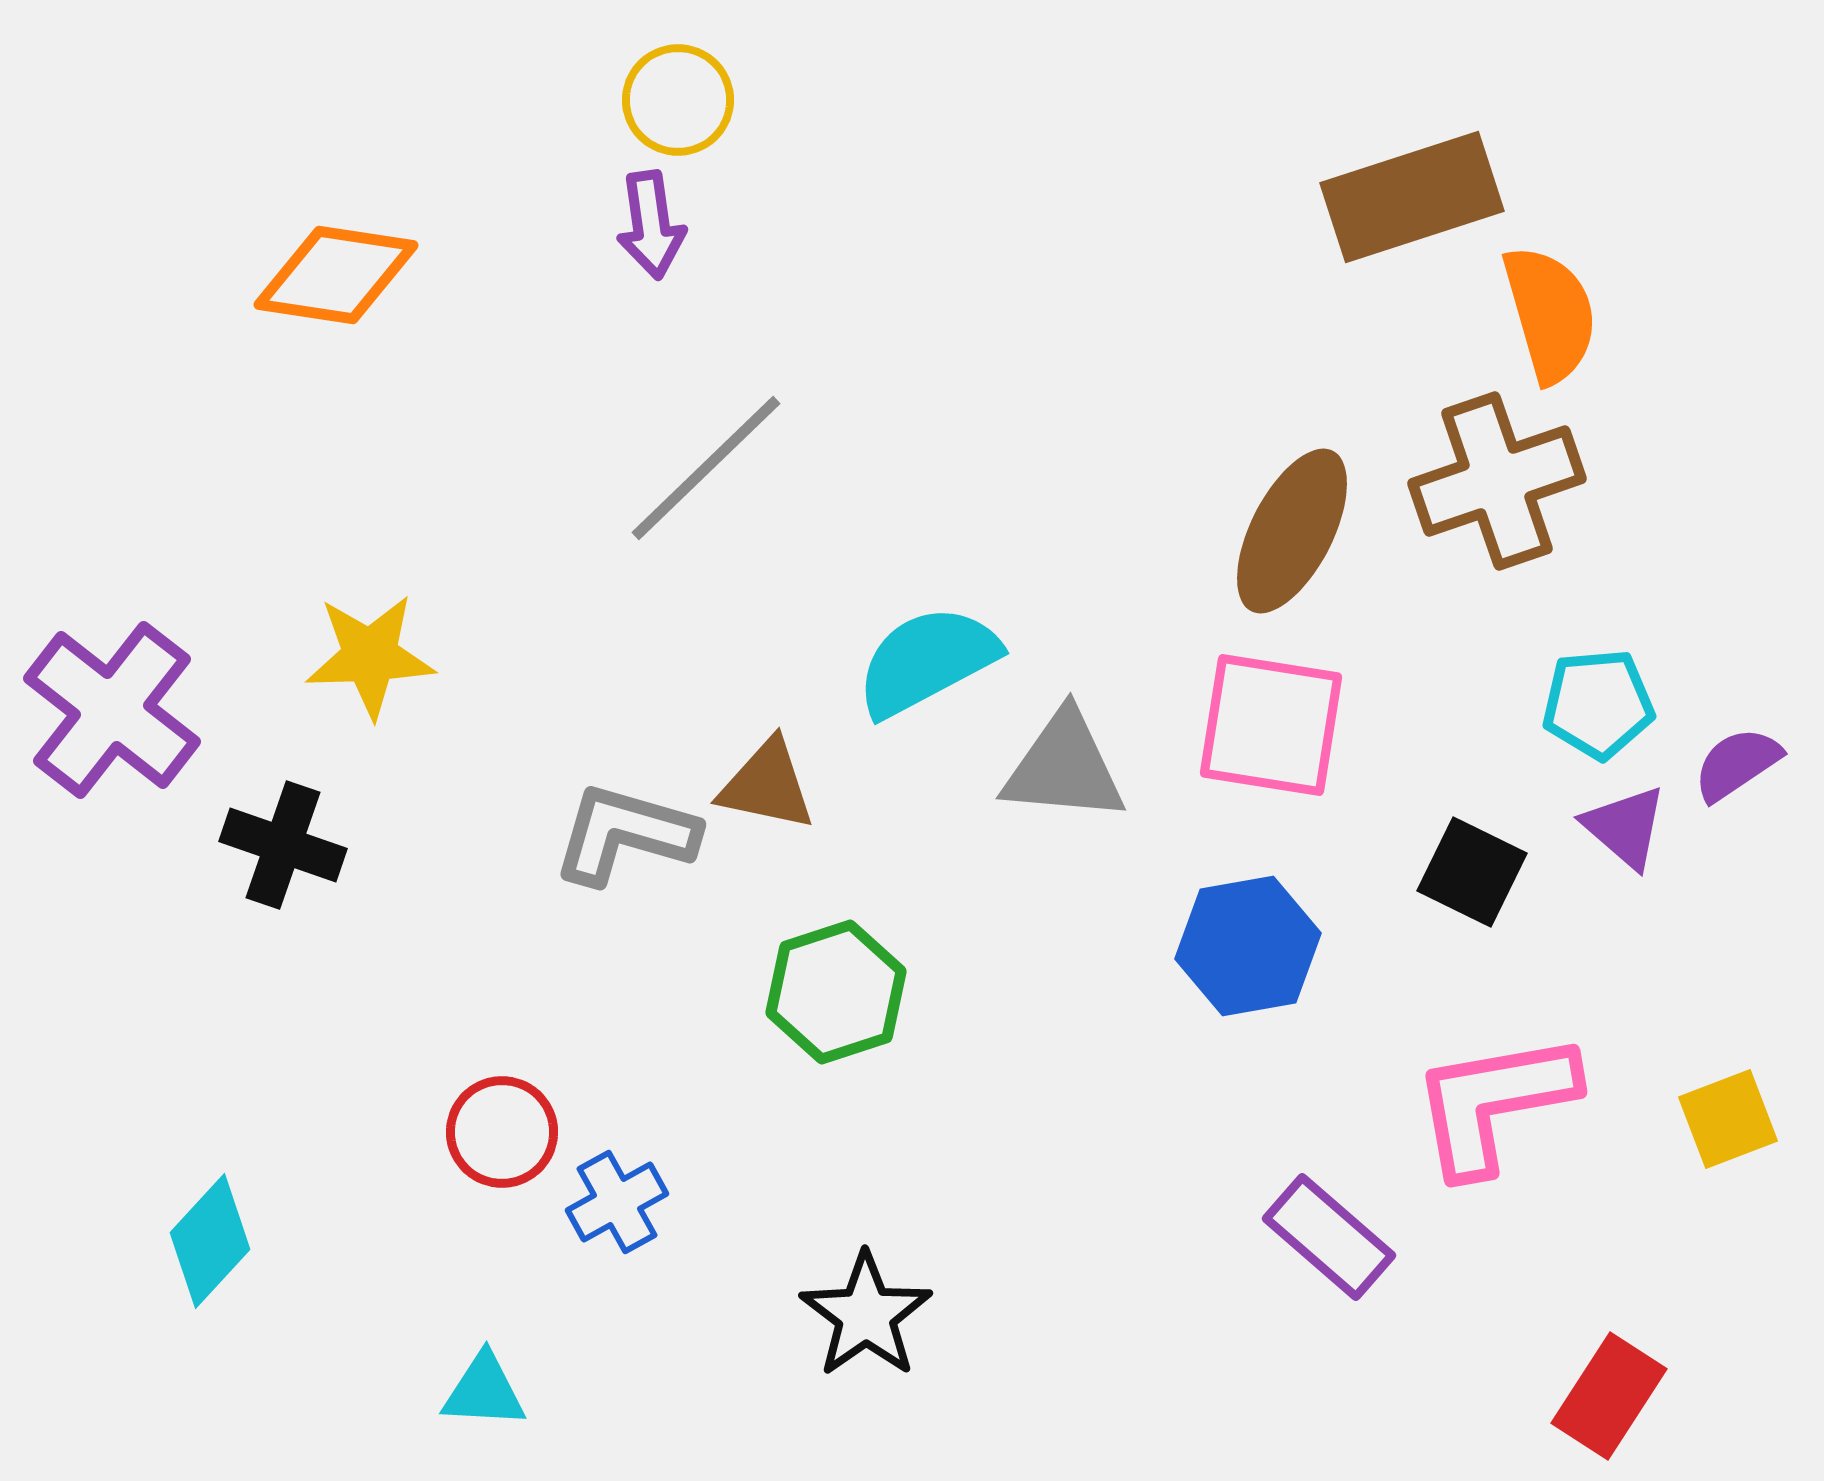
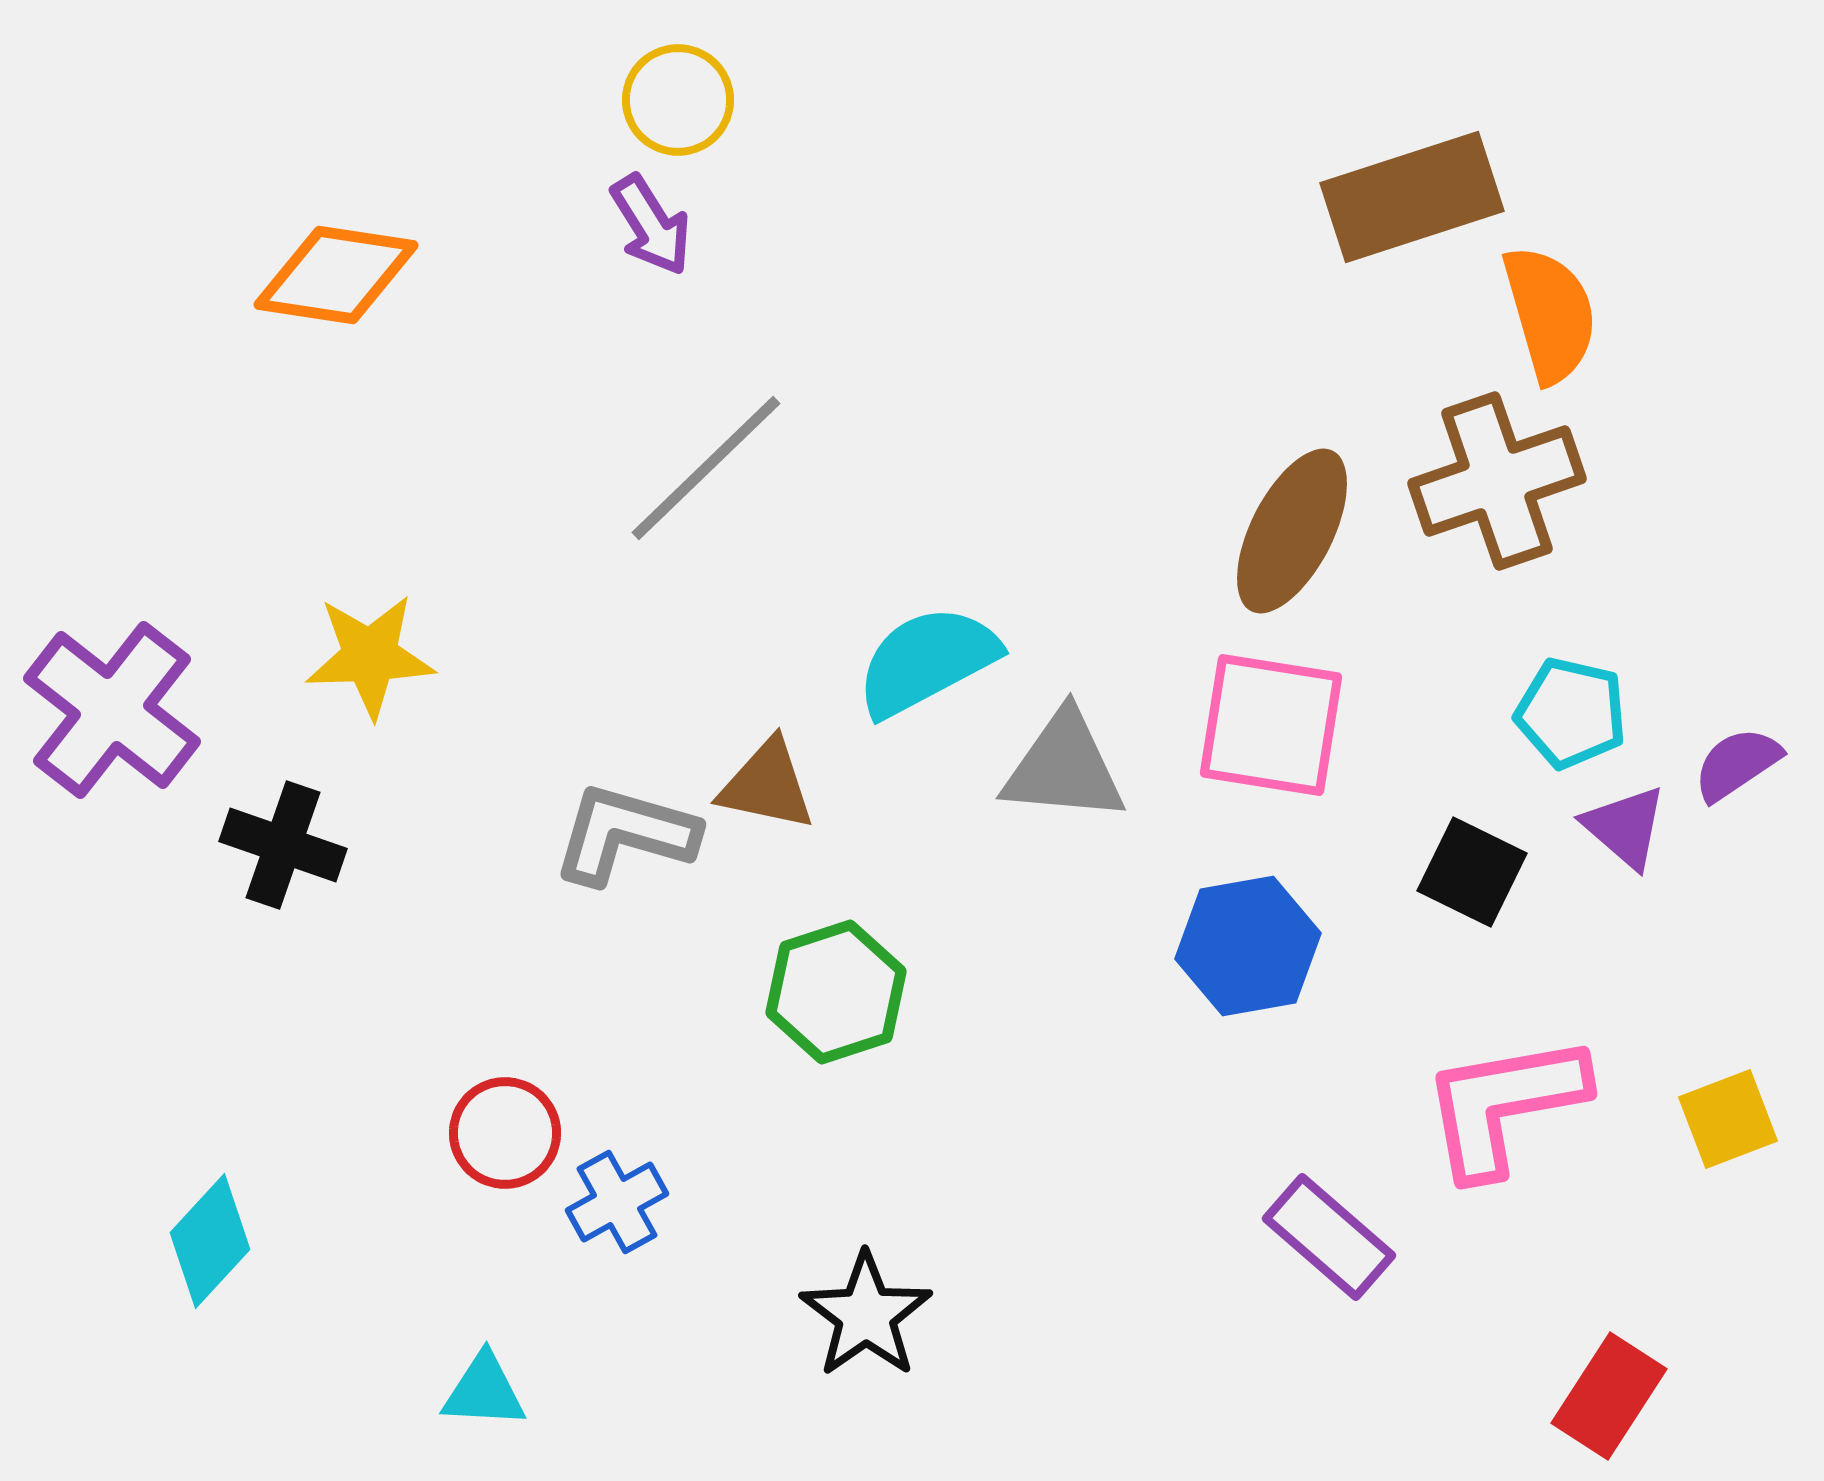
purple arrow: rotated 24 degrees counterclockwise
cyan pentagon: moved 27 px left, 9 px down; rotated 18 degrees clockwise
pink L-shape: moved 10 px right, 2 px down
red circle: moved 3 px right, 1 px down
